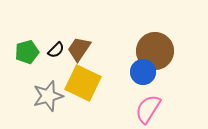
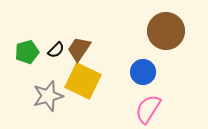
brown circle: moved 11 px right, 20 px up
yellow square: moved 2 px up
